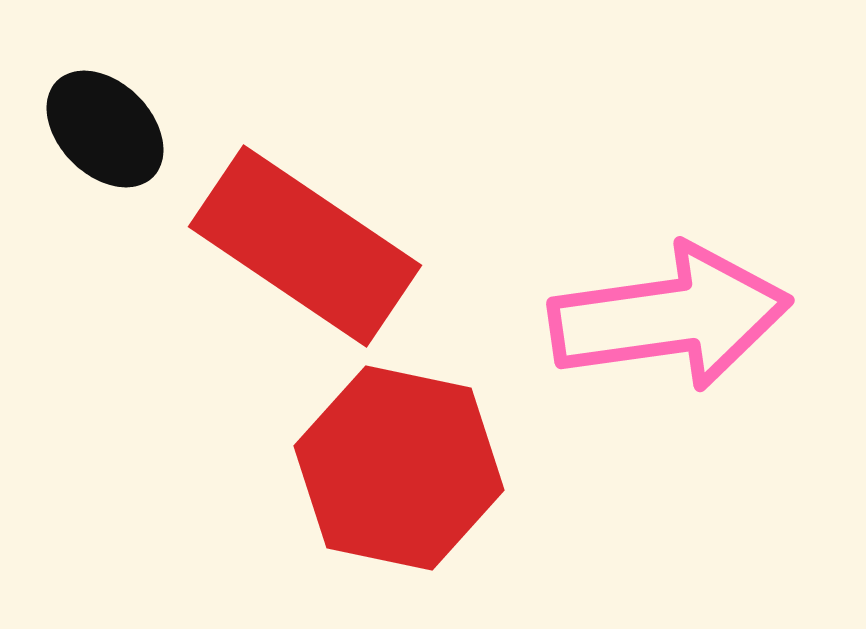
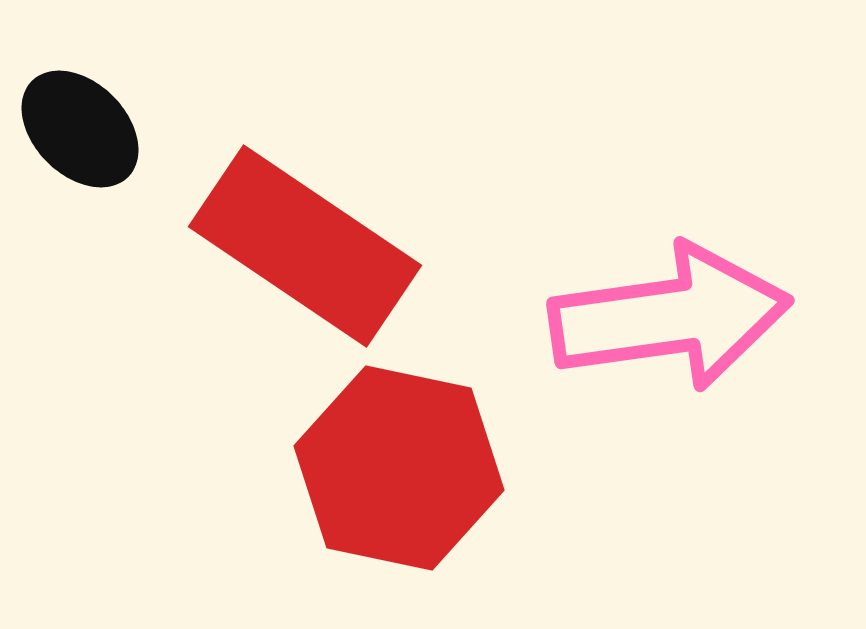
black ellipse: moved 25 px left
